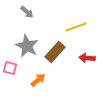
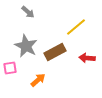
gray arrow: moved 1 px right
yellow line: rotated 20 degrees counterclockwise
gray star: moved 1 px left
brown rectangle: rotated 20 degrees clockwise
pink square: rotated 24 degrees counterclockwise
